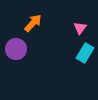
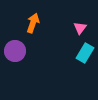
orange arrow: rotated 24 degrees counterclockwise
purple circle: moved 1 px left, 2 px down
